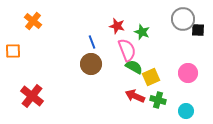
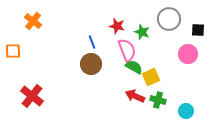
gray circle: moved 14 px left
pink circle: moved 19 px up
